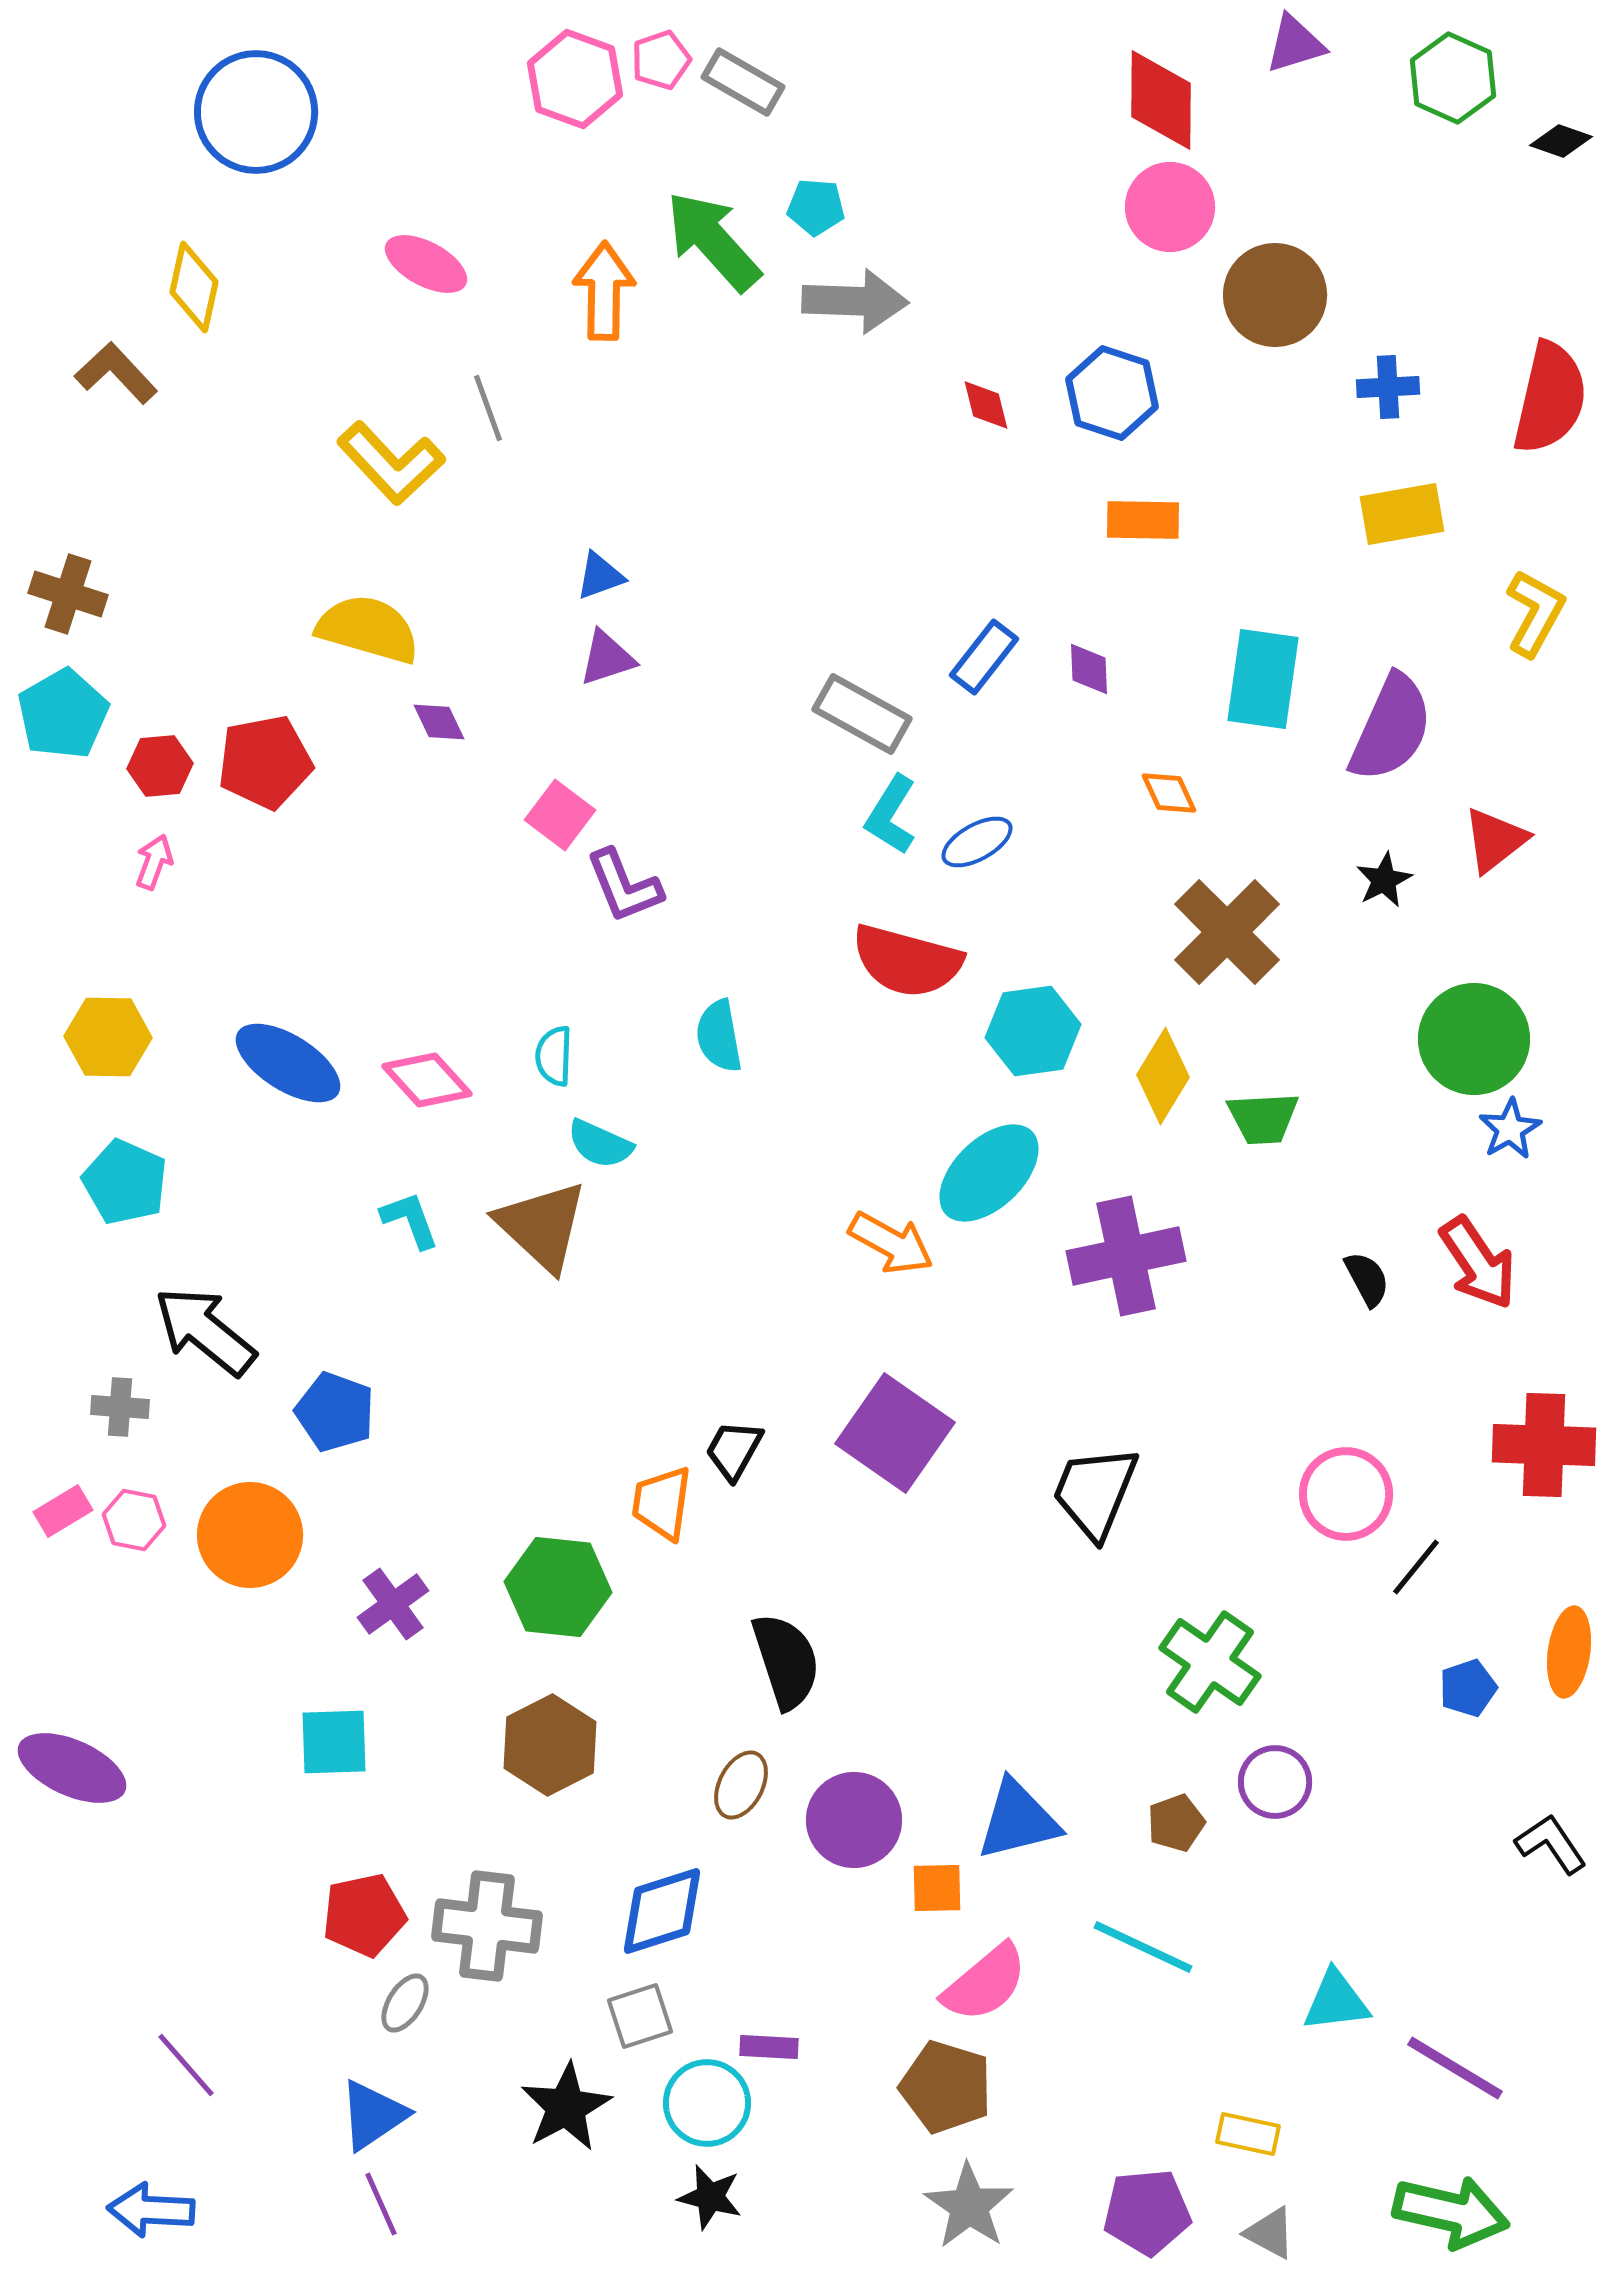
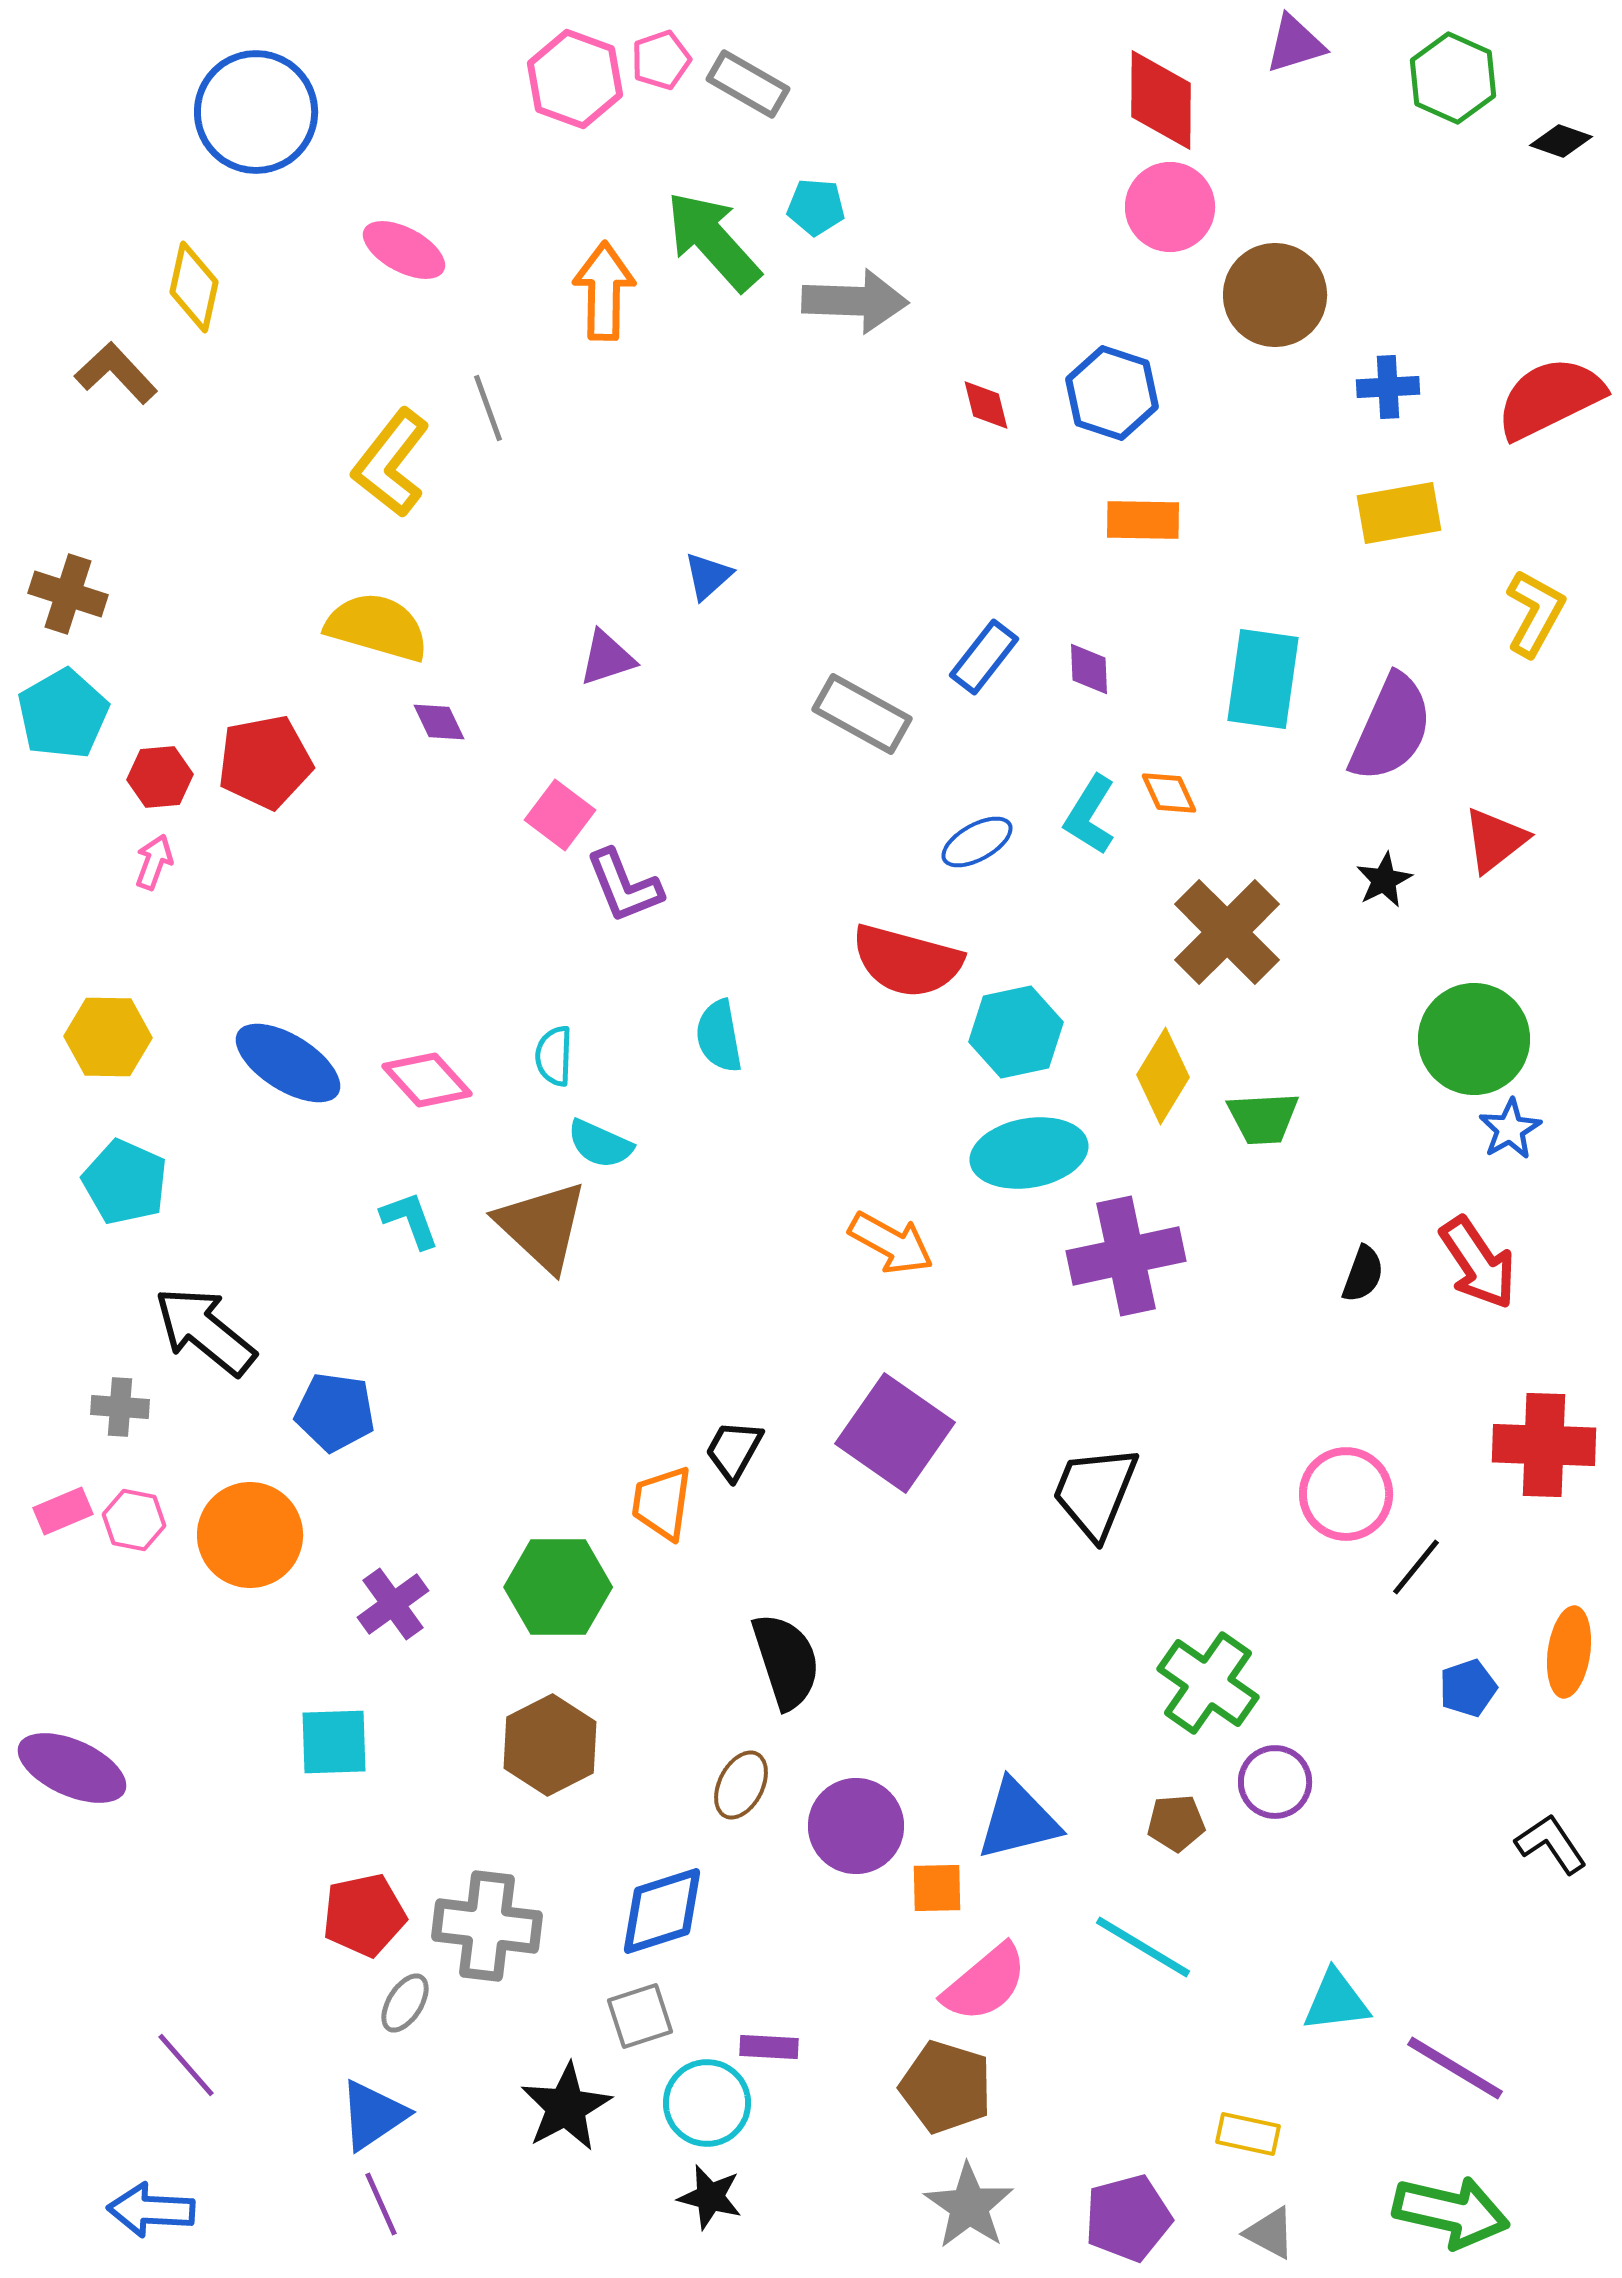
gray rectangle at (743, 82): moved 5 px right, 2 px down
pink ellipse at (426, 264): moved 22 px left, 14 px up
red semicircle at (1550, 398): rotated 129 degrees counterclockwise
yellow L-shape at (391, 463): rotated 81 degrees clockwise
yellow rectangle at (1402, 514): moved 3 px left, 1 px up
blue triangle at (600, 576): moved 108 px right; rotated 22 degrees counterclockwise
yellow semicircle at (368, 629): moved 9 px right, 2 px up
red hexagon at (160, 766): moved 11 px down
cyan L-shape at (891, 815): moved 199 px right
cyan hexagon at (1033, 1031): moved 17 px left, 1 px down; rotated 4 degrees counterclockwise
cyan ellipse at (989, 1173): moved 40 px right, 20 px up; rotated 34 degrees clockwise
black semicircle at (1367, 1279): moved 4 px left, 5 px up; rotated 48 degrees clockwise
blue pentagon at (335, 1412): rotated 12 degrees counterclockwise
pink rectangle at (63, 1511): rotated 8 degrees clockwise
green hexagon at (558, 1587): rotated 6 degrees counterclockwise
green cross at (1210, 1662): moved 2 px left, 21 px down
purple circle at (854, 1820): moved 2 px right, 6 px down
brown pentagon at (1176, 1823): rotated 16 degrees clockwise
cyan line at (1143, 1947): rotated 6 degrees clockwise
purple pentagon at (1147, 2212): moved 19 px left, 6 px down; rotated 10 degrees counterclockwise
